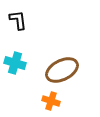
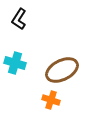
black L-shape: moved 1 px right, 1 px up; rotated 140 degrees counterclockwise
orange cross: moved 1 px up
